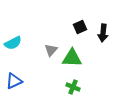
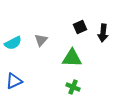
gray triangle: moved 10 px left, 10 px up
